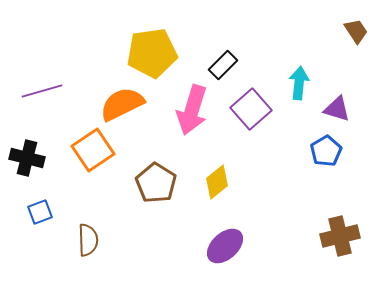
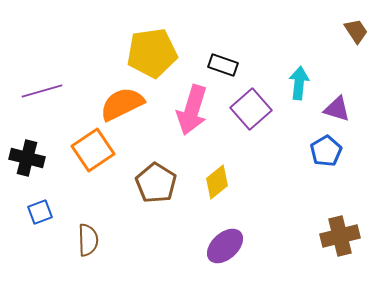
black rectangle: rotated 64 degrees clockwise
